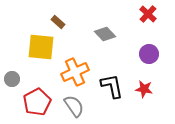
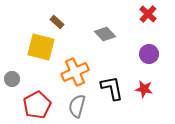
brown rectangle: moved 1 px left
yellow square: rotated 8 degrees clockwise
black L-shape: moved 2 px down
red pentagon: moved 3 px down
gray semicircle: moved 3 px right; rotated 130 degrees counterclockwise
